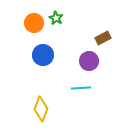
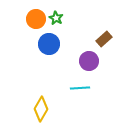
orange circle: moved 2 px right, 4 px up
brown rectangle: moved 1 px right, 1 px down; rotated 14 degrees counterclockwise
blue circle: moved 6 px right, 11 px up
cyan line: moved 1 px left
yellow diamond: rotated 10 degrees clockwise
